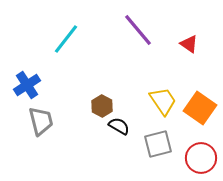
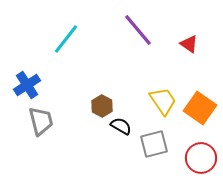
black semicircle: moved 2 px right
gray square: moved 4 px left
